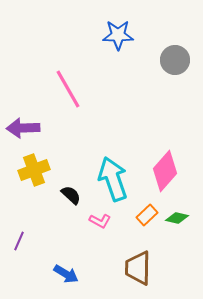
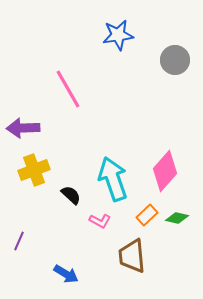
blue star: rotated 8 degrees counterclockwise
brown trapezoid: moved 6 px left, 12 px up; rotated 6 degrees counterclockwise
